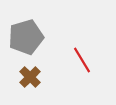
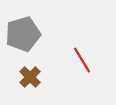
gray pentagon: moved 3 px left, 3 px up
